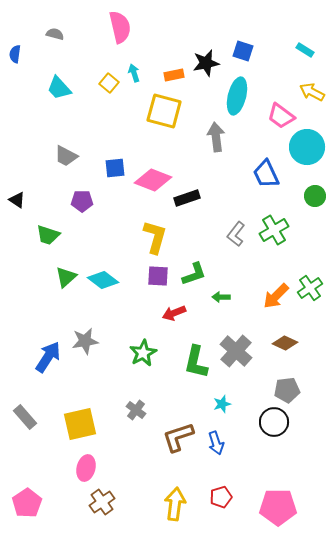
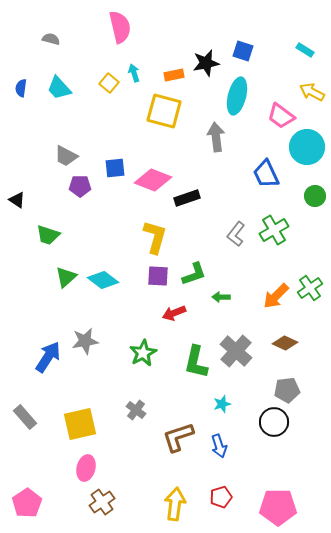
gray semicircle at (55, 34): moved 4 px left, 5 px down
blue semicircle at (15, 54): moved 6 px right, 34 px down
purple pentagon at (82, 201): moved 2 px left, 15 px up
blue arrow at (216, 443): moved 3 px right, 3 px down
